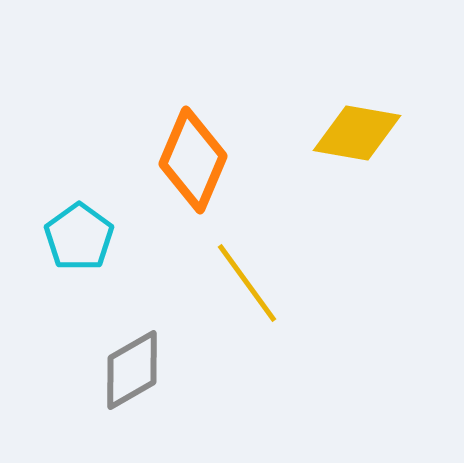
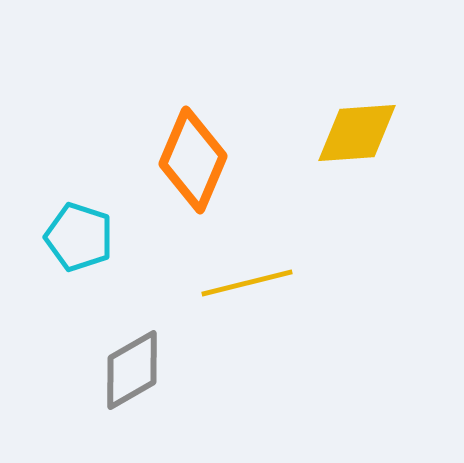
yellow diamond: rotated 14 degrees counterclockwise
cyan pentagon: rotated 18 degrees counterclockwise
yellow line: rotated 68 degrees counterclockwise
